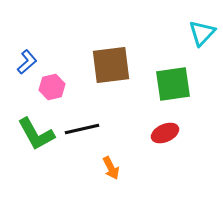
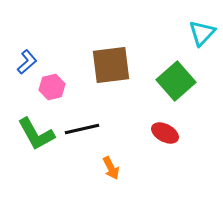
green square: moved 3 px right, 3 px up; rotated 33 degrees counterclockwise
red ellipse: rotated 52 degrees clockwise
